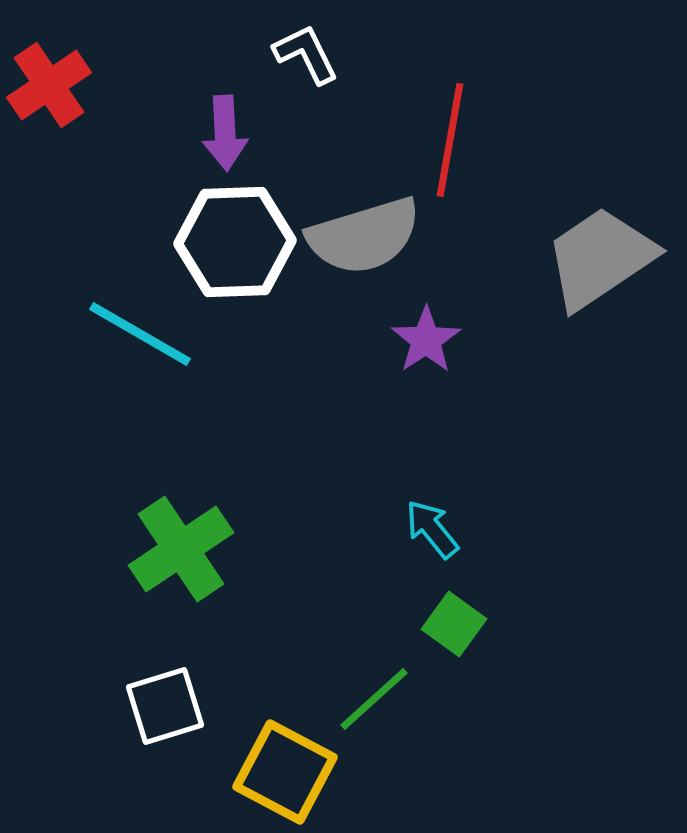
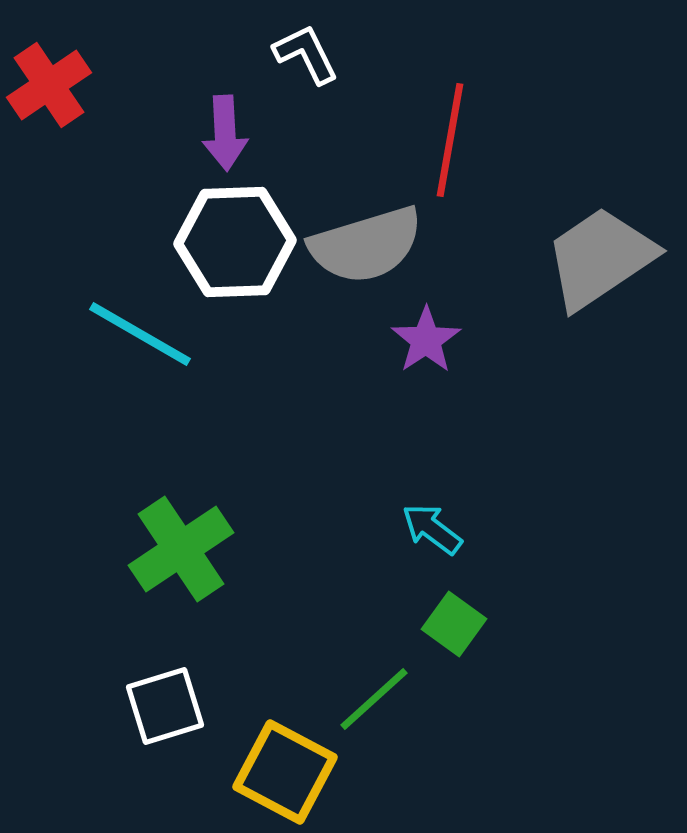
gray semicircle: moved 2 px right, 9 px down
cyan arrow: rotated 14 degrees counterclockwise
